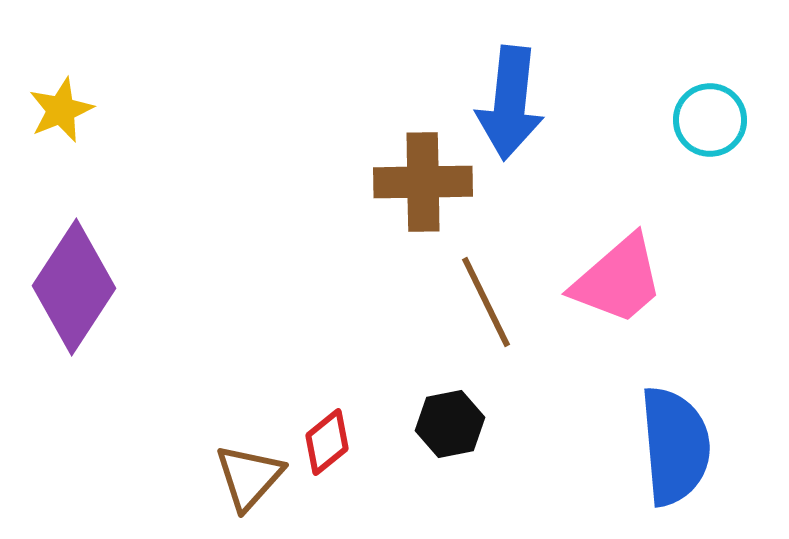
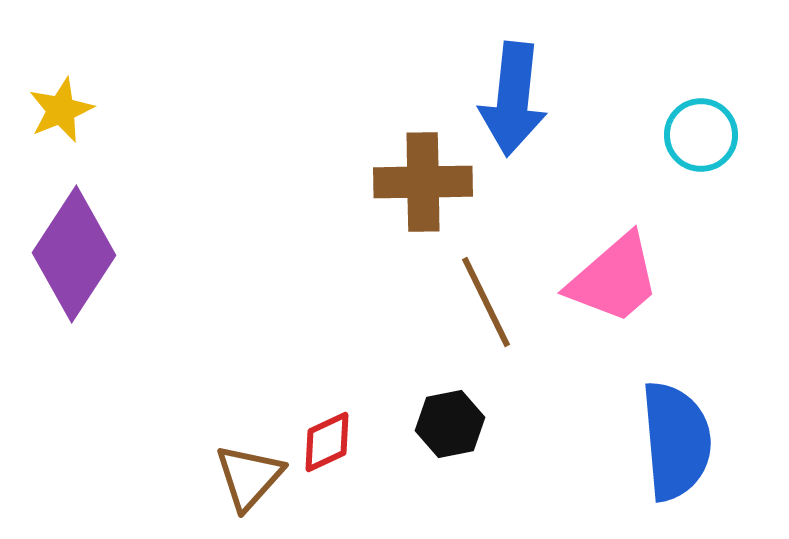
blue arrow: moved 3 px right, 4 px up
cyan circle: moved 9 px left, 15 px down
pink trapezoid: moved 4 px left, 1 px up
purple diamond: moved 33 px up
red diamond: rotated 14 degrees clockwise
blue semicircle: moved 1 px right, 5 px up
